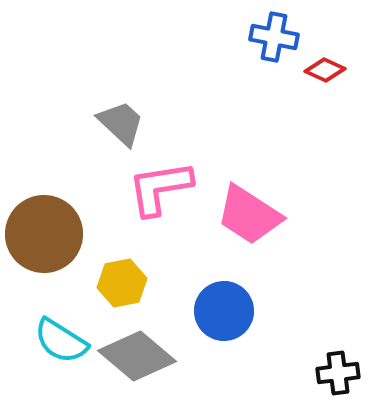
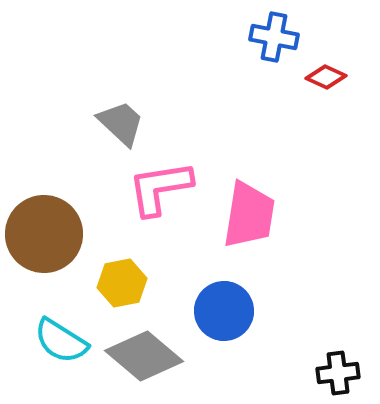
red diamond: moved 1 px right, 7 px down
pink trapezoid: rotated 114 degrees counterclockwise
gray diamond: moved 7 px right
